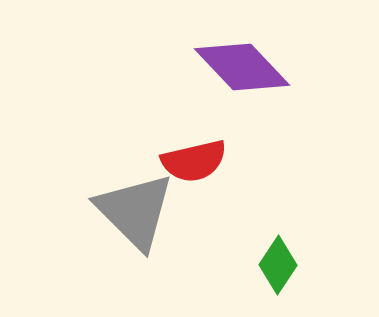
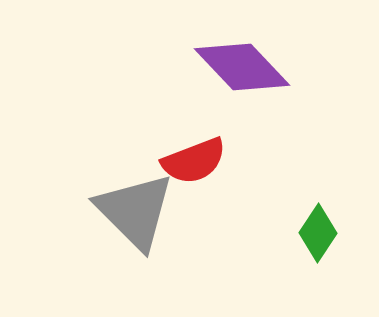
red semicircle: rotated 8 degrees counterclockwise
green diamond: moved 40 px right, 32 px up
